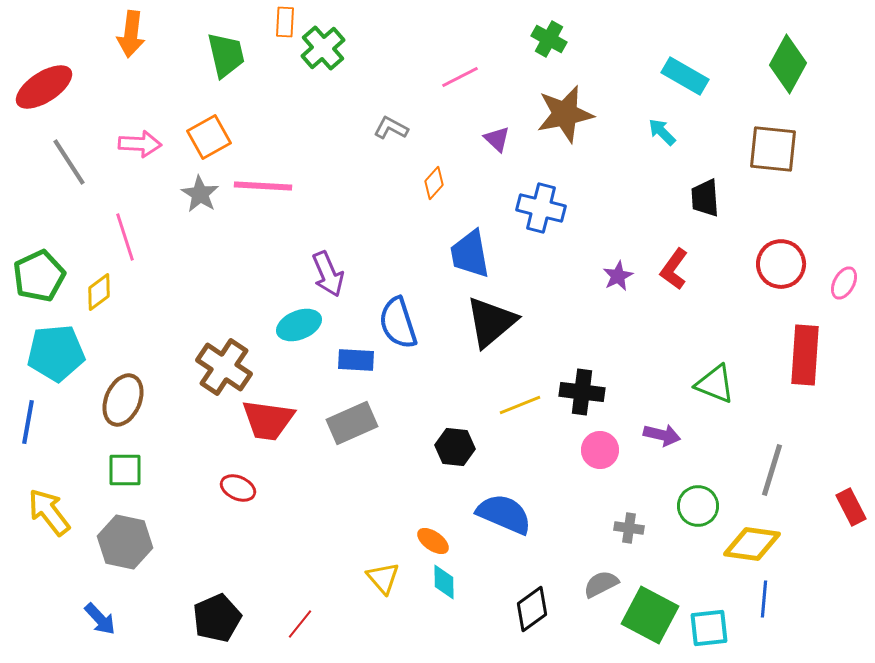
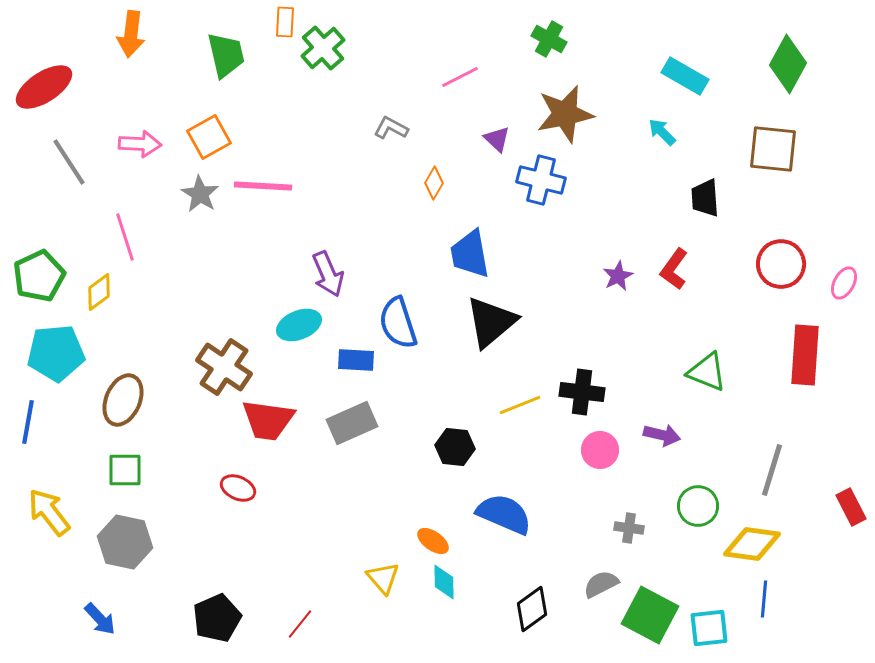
orange diamond at (434, 183): rotated 12 degrees counterclockwise
blue cross at (541, 208): moved 28 px up
green triangle at (715, 384): moved 8 px left, 12 px up
